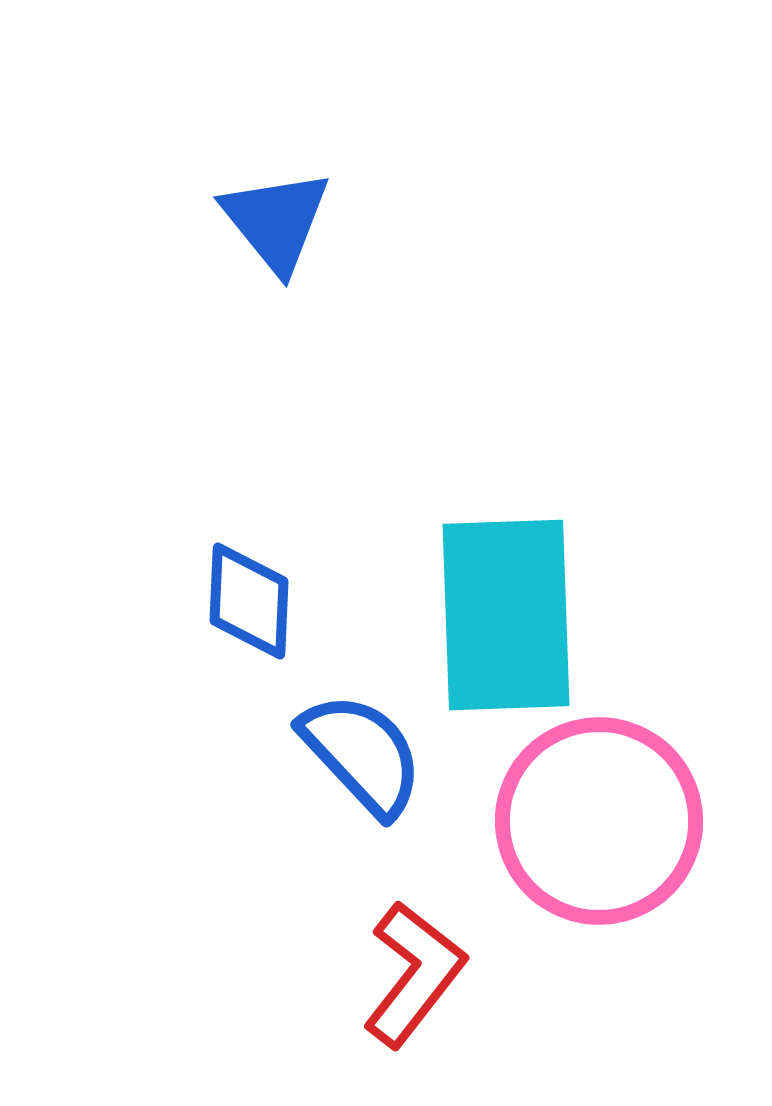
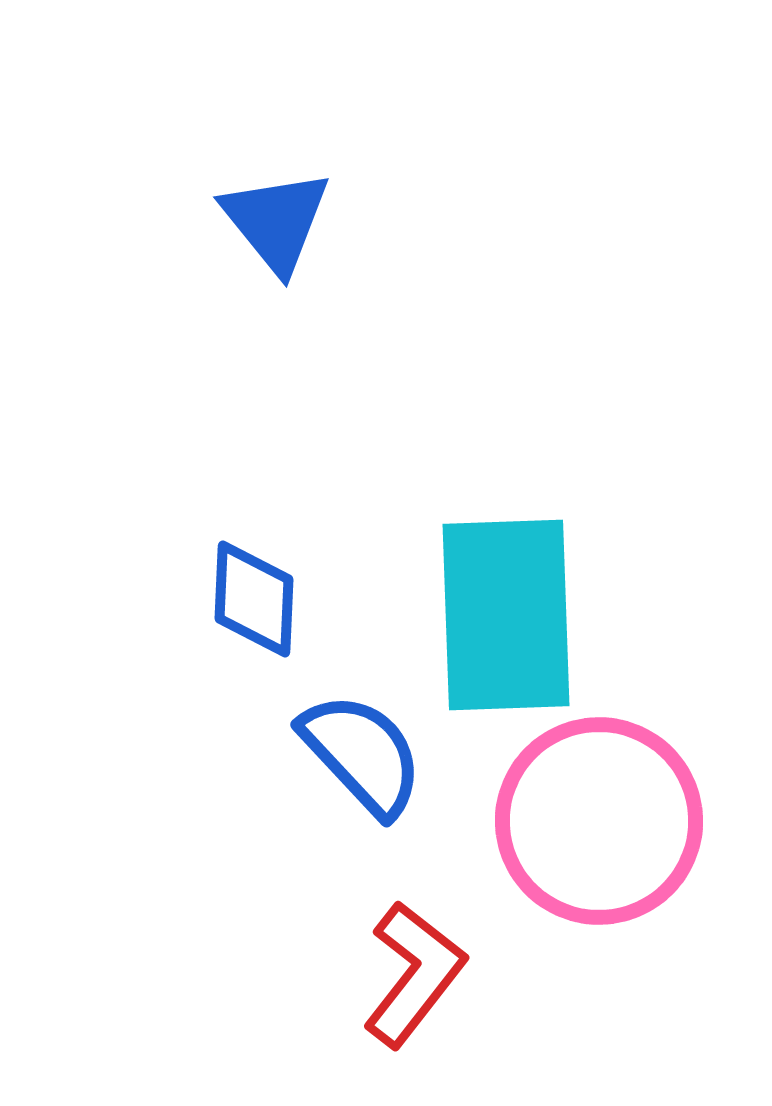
blue diamond: moved 5 px right, 2 px up
